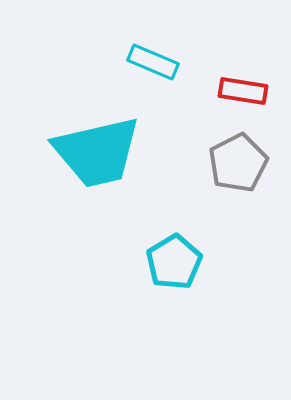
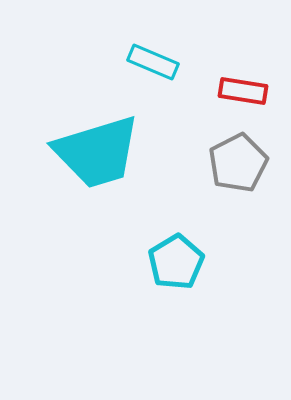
cyan trapezoid: rotated 4 degrees counterclockwise
cyan pentagon: moved 2 px right
